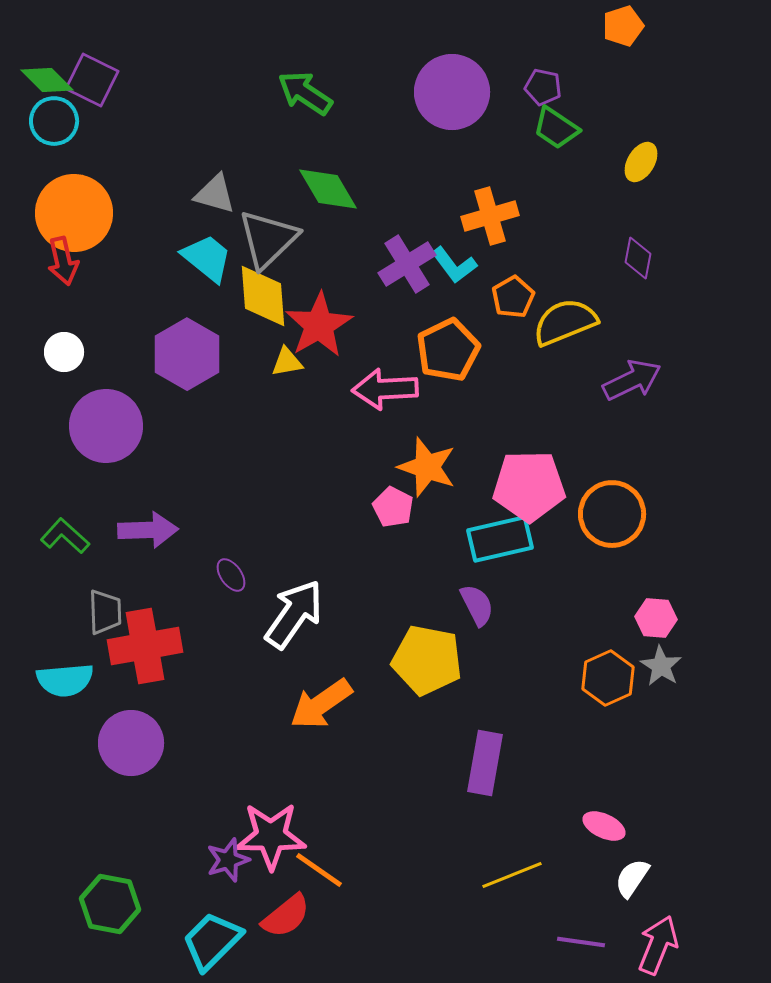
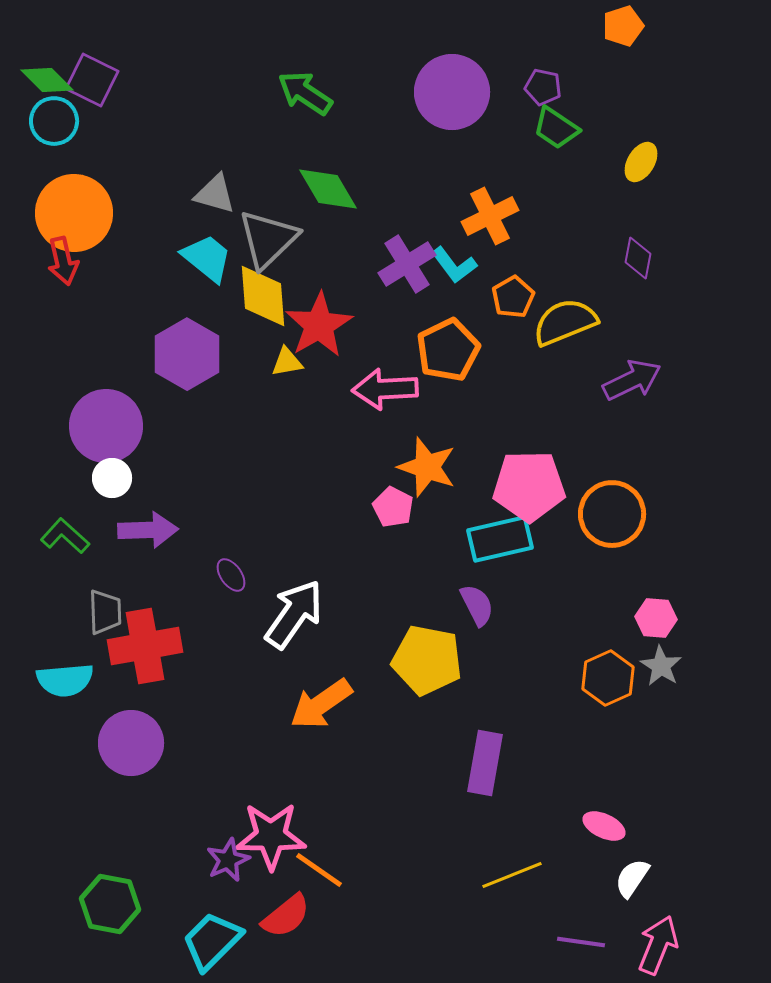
orange cross at (490, 216): rotated 10 degrees counterclockwise
white circle at (64, 352): moved 48 px right, 126 px down
purple star at (228, 860): rotated 6 degrees counterclockwise
